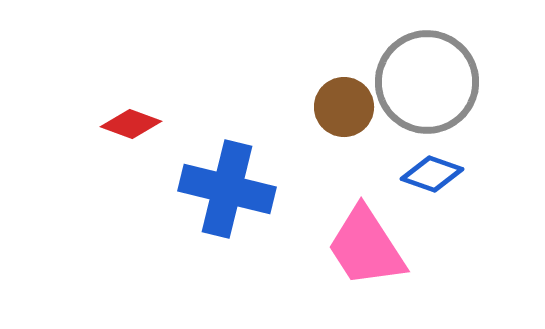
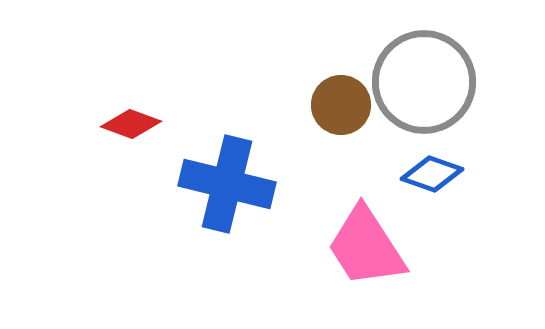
gray circle: moved 3 px left
brown circle: moved 3 px left, 2 px up
blue cross: moved 5 px up
